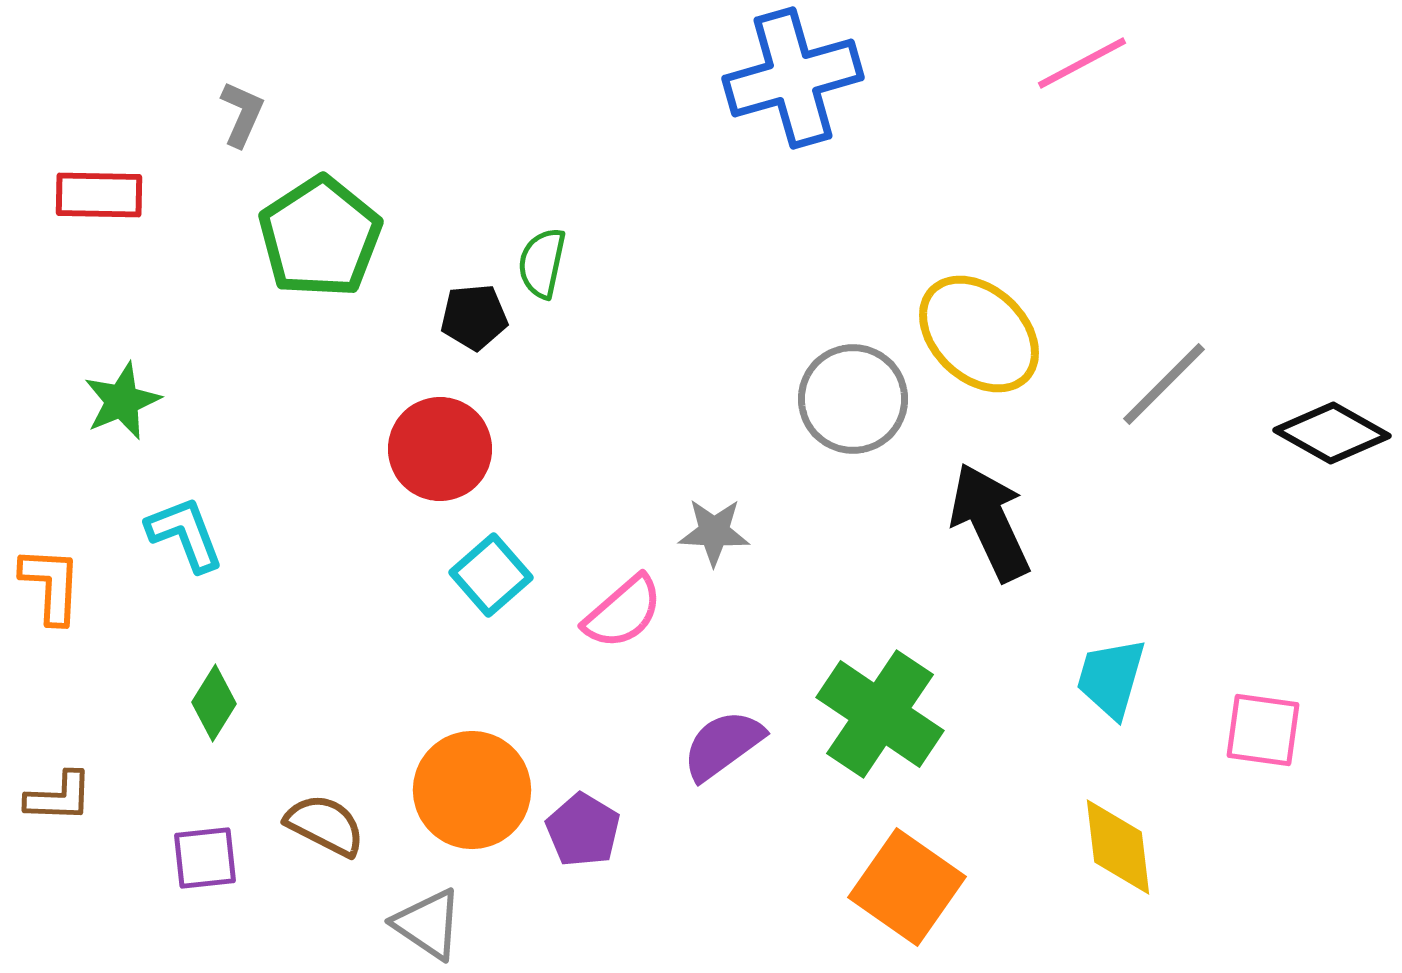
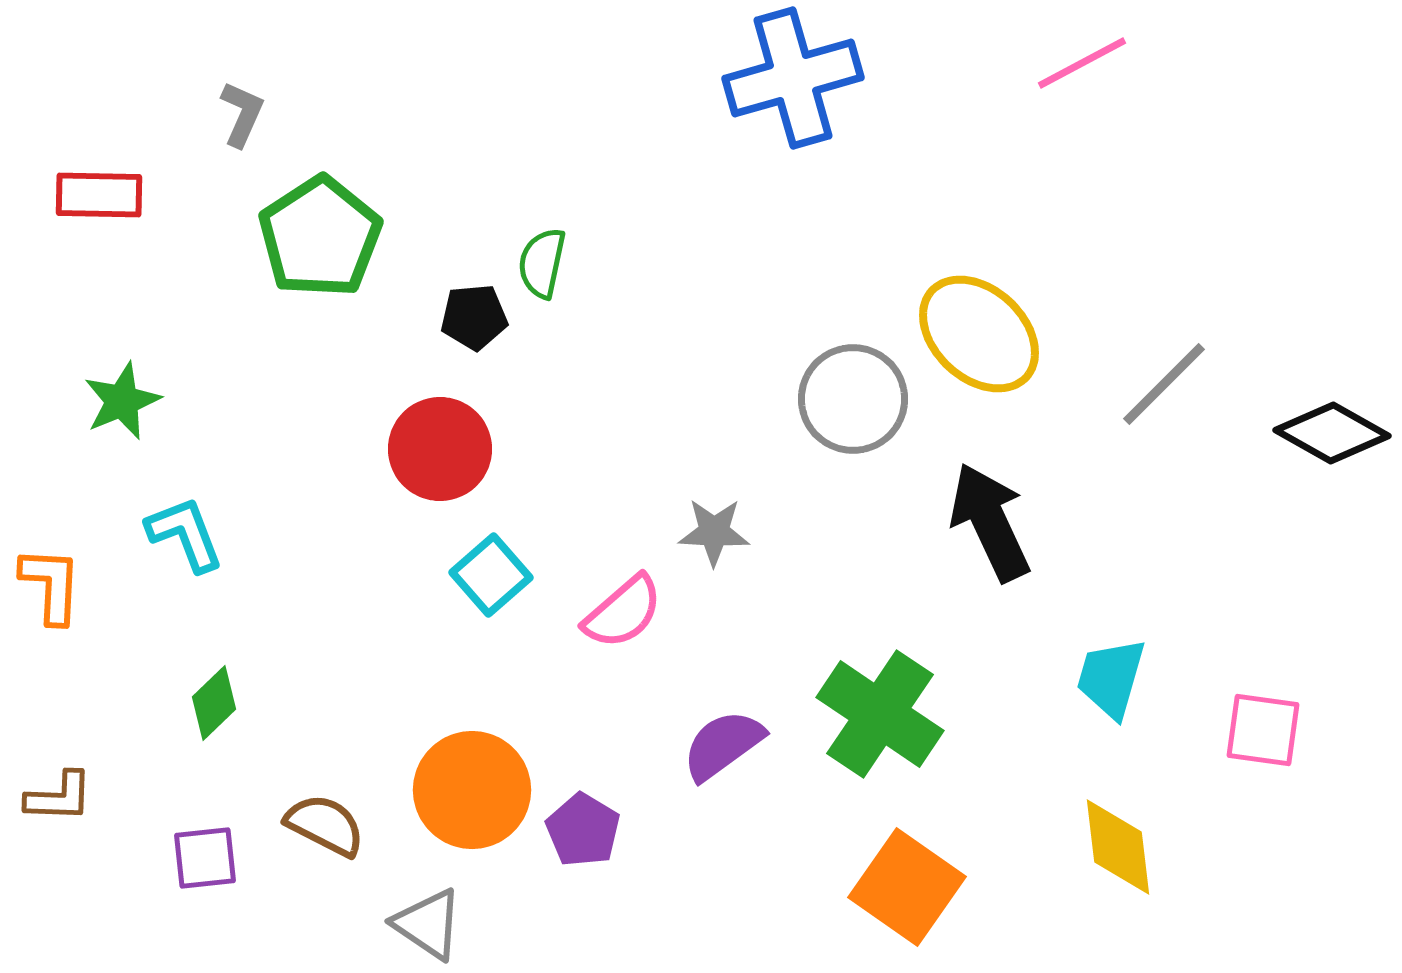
green diamond: rotated 14 degrees clockwise
